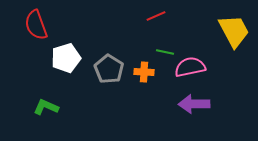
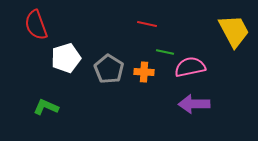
red line: moved 9 px left, 8 px down; rotated 36 degrees clockwise
